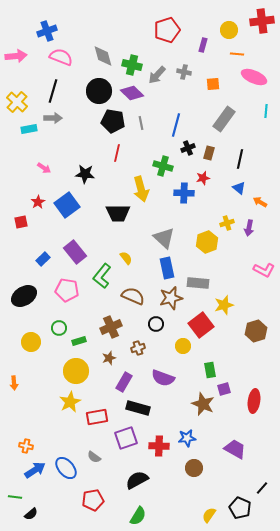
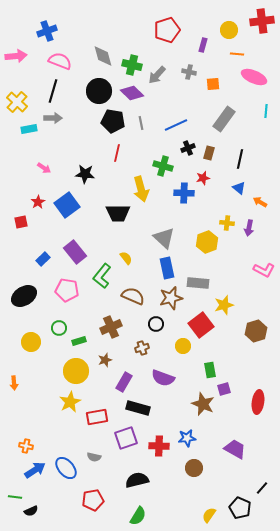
pink semicircle at (61, 57): moved 1 px left, 4 px down
gray cross at (184, 72): moved 5 px right
blue line at (176, 125): rotated 50 degrees clockwise
yellow cross at (227, 223): rotated 24 degrees clockwise
brown cross at (138, 348): moved 4 px right
brown star at (109, 358): moved 4 px left, 2 px down
red ellipse at (254, 401): moved 4 px right, 1 px down
gray semicircle at (94, 457): rotated 24 degrees counterclockwise
black semicircle at (137, 480): rotated 15 degrees clockwise
black semicircle at (31, 514): moved 3 px up; rotated 16 degrees clockwise
